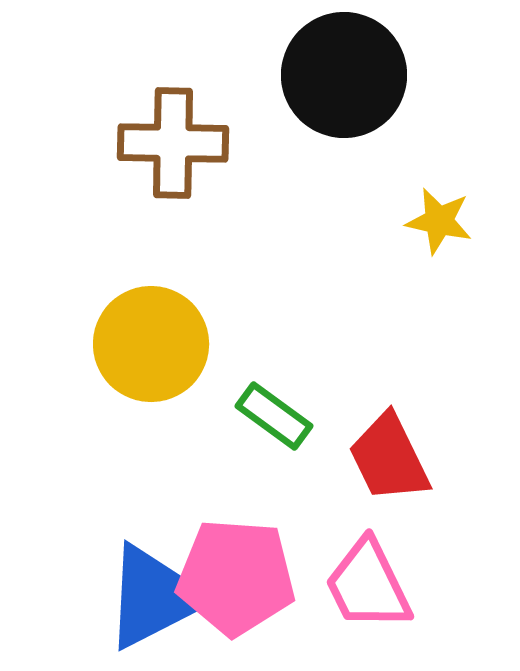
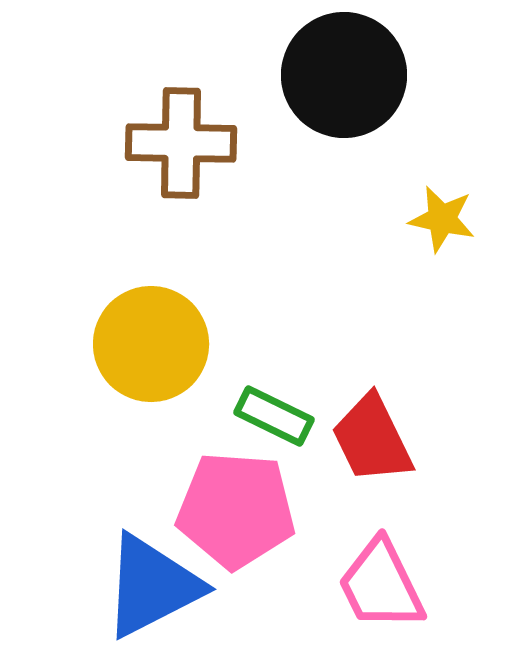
brown cross: moved 8 px right
yellow star: moved 3 px right, 2 px up
green rectangle: rotated 10 degrees counterclockwise
red trapezoid: moved 17 px left, 19 px up
pink pentagon: moved 67 px up
pink trapezoid: moved 13 px right
blue triangle: moved 2 px left, 11 px up
